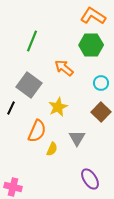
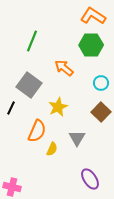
pink cross: moved 1 px left
